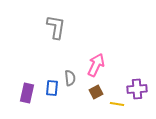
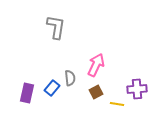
blue rectangle: rotated 35 degrees clockwise
